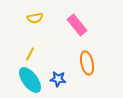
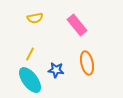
blue star: moved 2 px left, 9 px up
